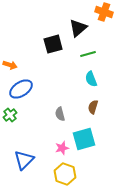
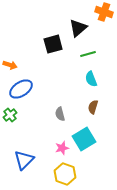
cyan square: rotated 15 degrees counterclockwise
